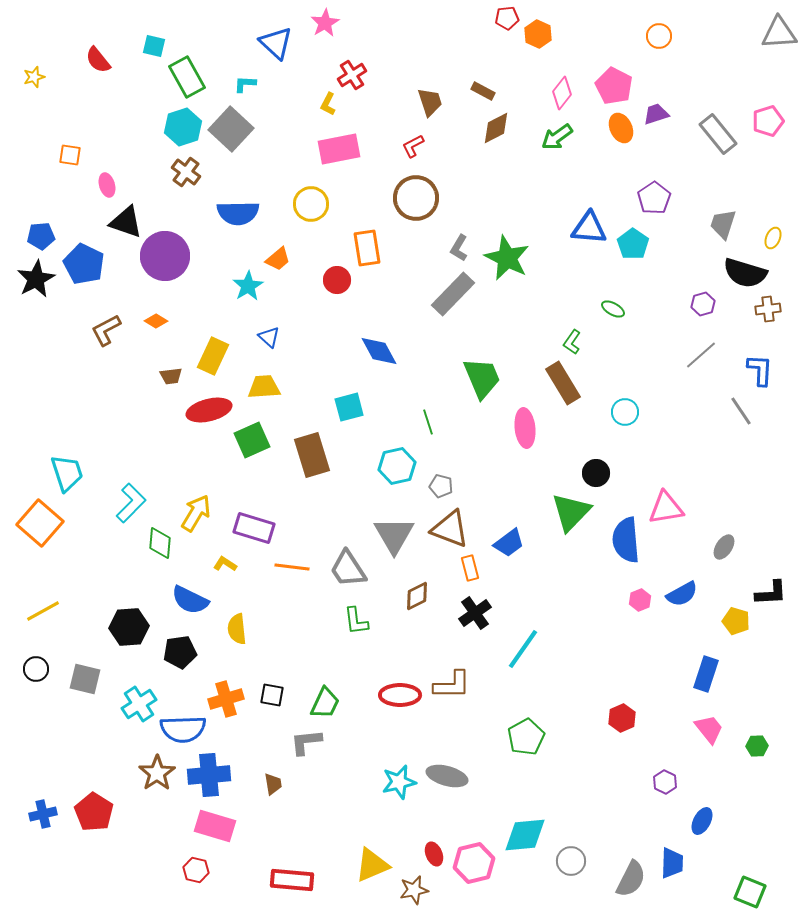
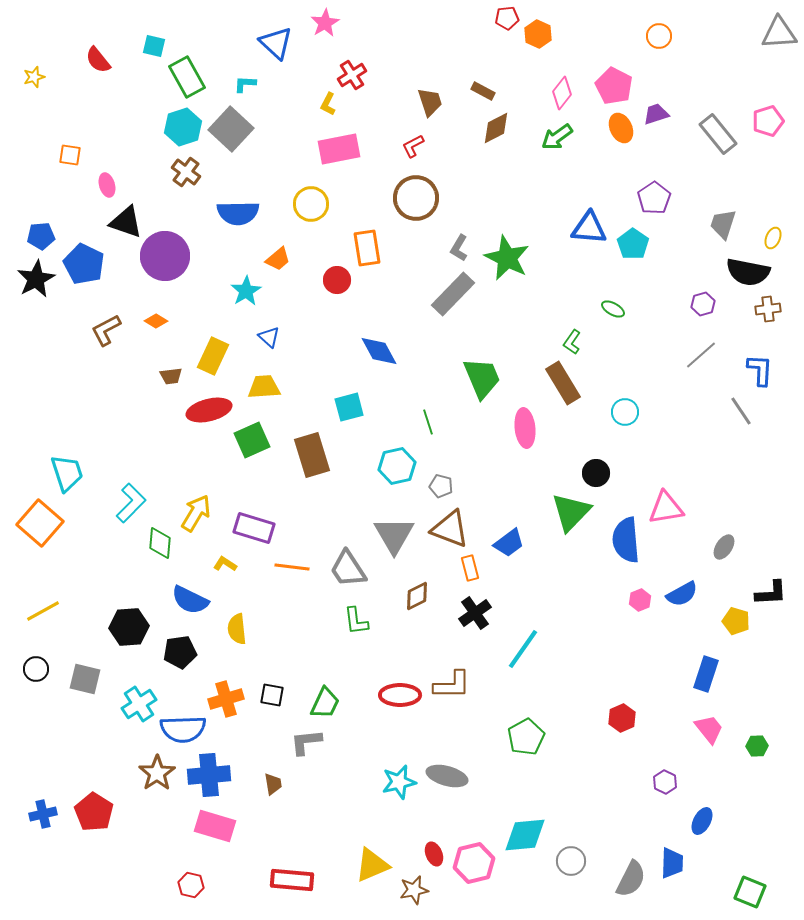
black semicircle at (745, 273): moved 3 px right, 1 px up; rotated 6 degrees counterclockwise
cyan star at (248, 286): moved 2 px left, 5 px down
red hexagon at (196, 870): moved 5 px left, 15 px down
